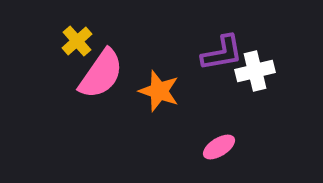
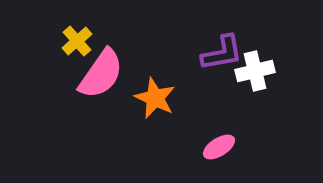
orange star: moved 4 px left, 7 px down; rotated 6 degrees clockwise
